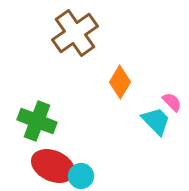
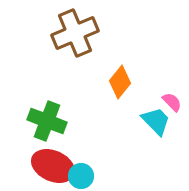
brown cross: rotated 12 degrees clockwise
orange diamond: rotated 8 degrees clockwise
green cross: moved 10 px right
